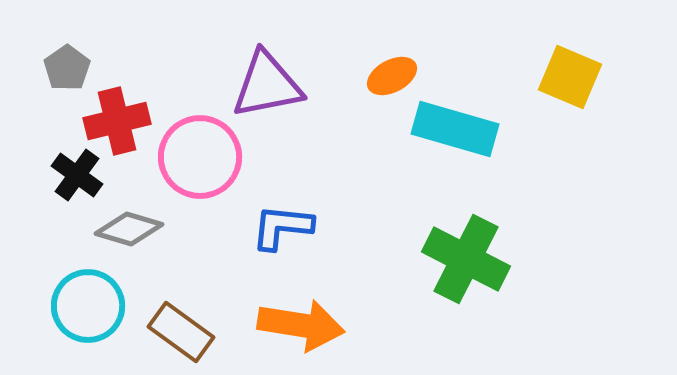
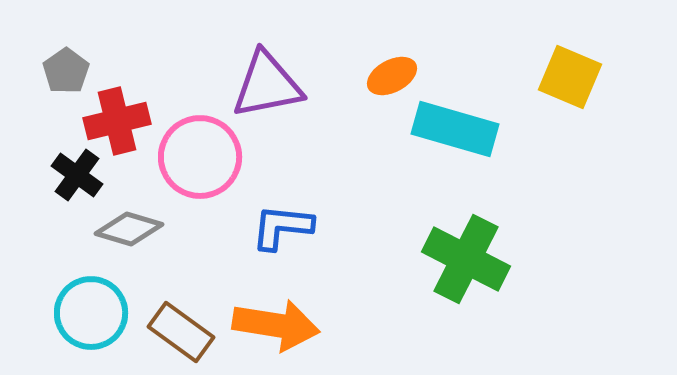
gray pentagon: moved 1 px left, 3 px down
cyan circle: moved 3 px right, 7 px down
orange arrow: moved 25 px left
